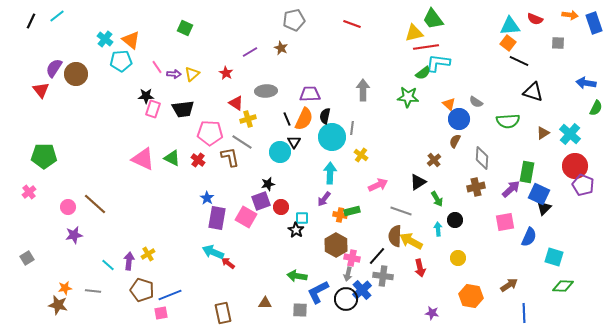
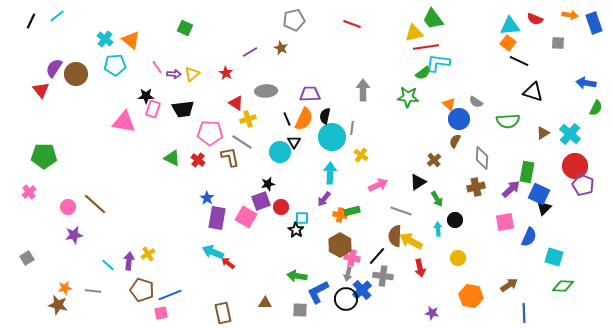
cyan pentagon at (121, 61): moved 6 px left, 4 px down
pink triangle at (143, 159): moved 19 px left, 37 px up; rotated 15 degrees counterclockwise
brown hexagon at (336, 245): moved 4 px right
